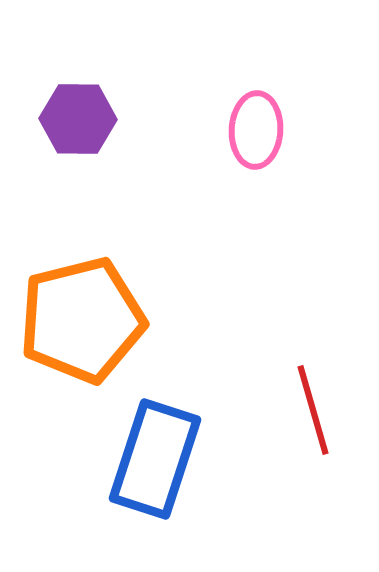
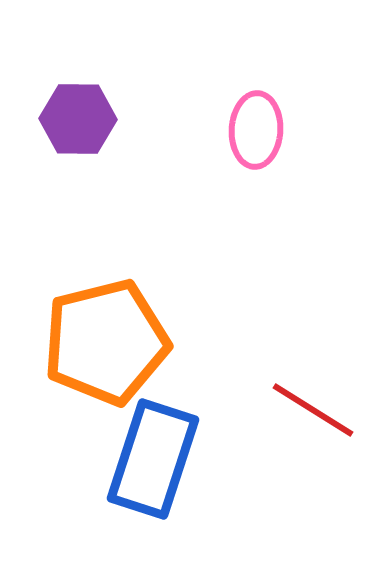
orange pentagon: moved 24 px right, 22 px down
red line: rotated 42 degrees counterclockwise
blue rectangle: moved 2 px left
